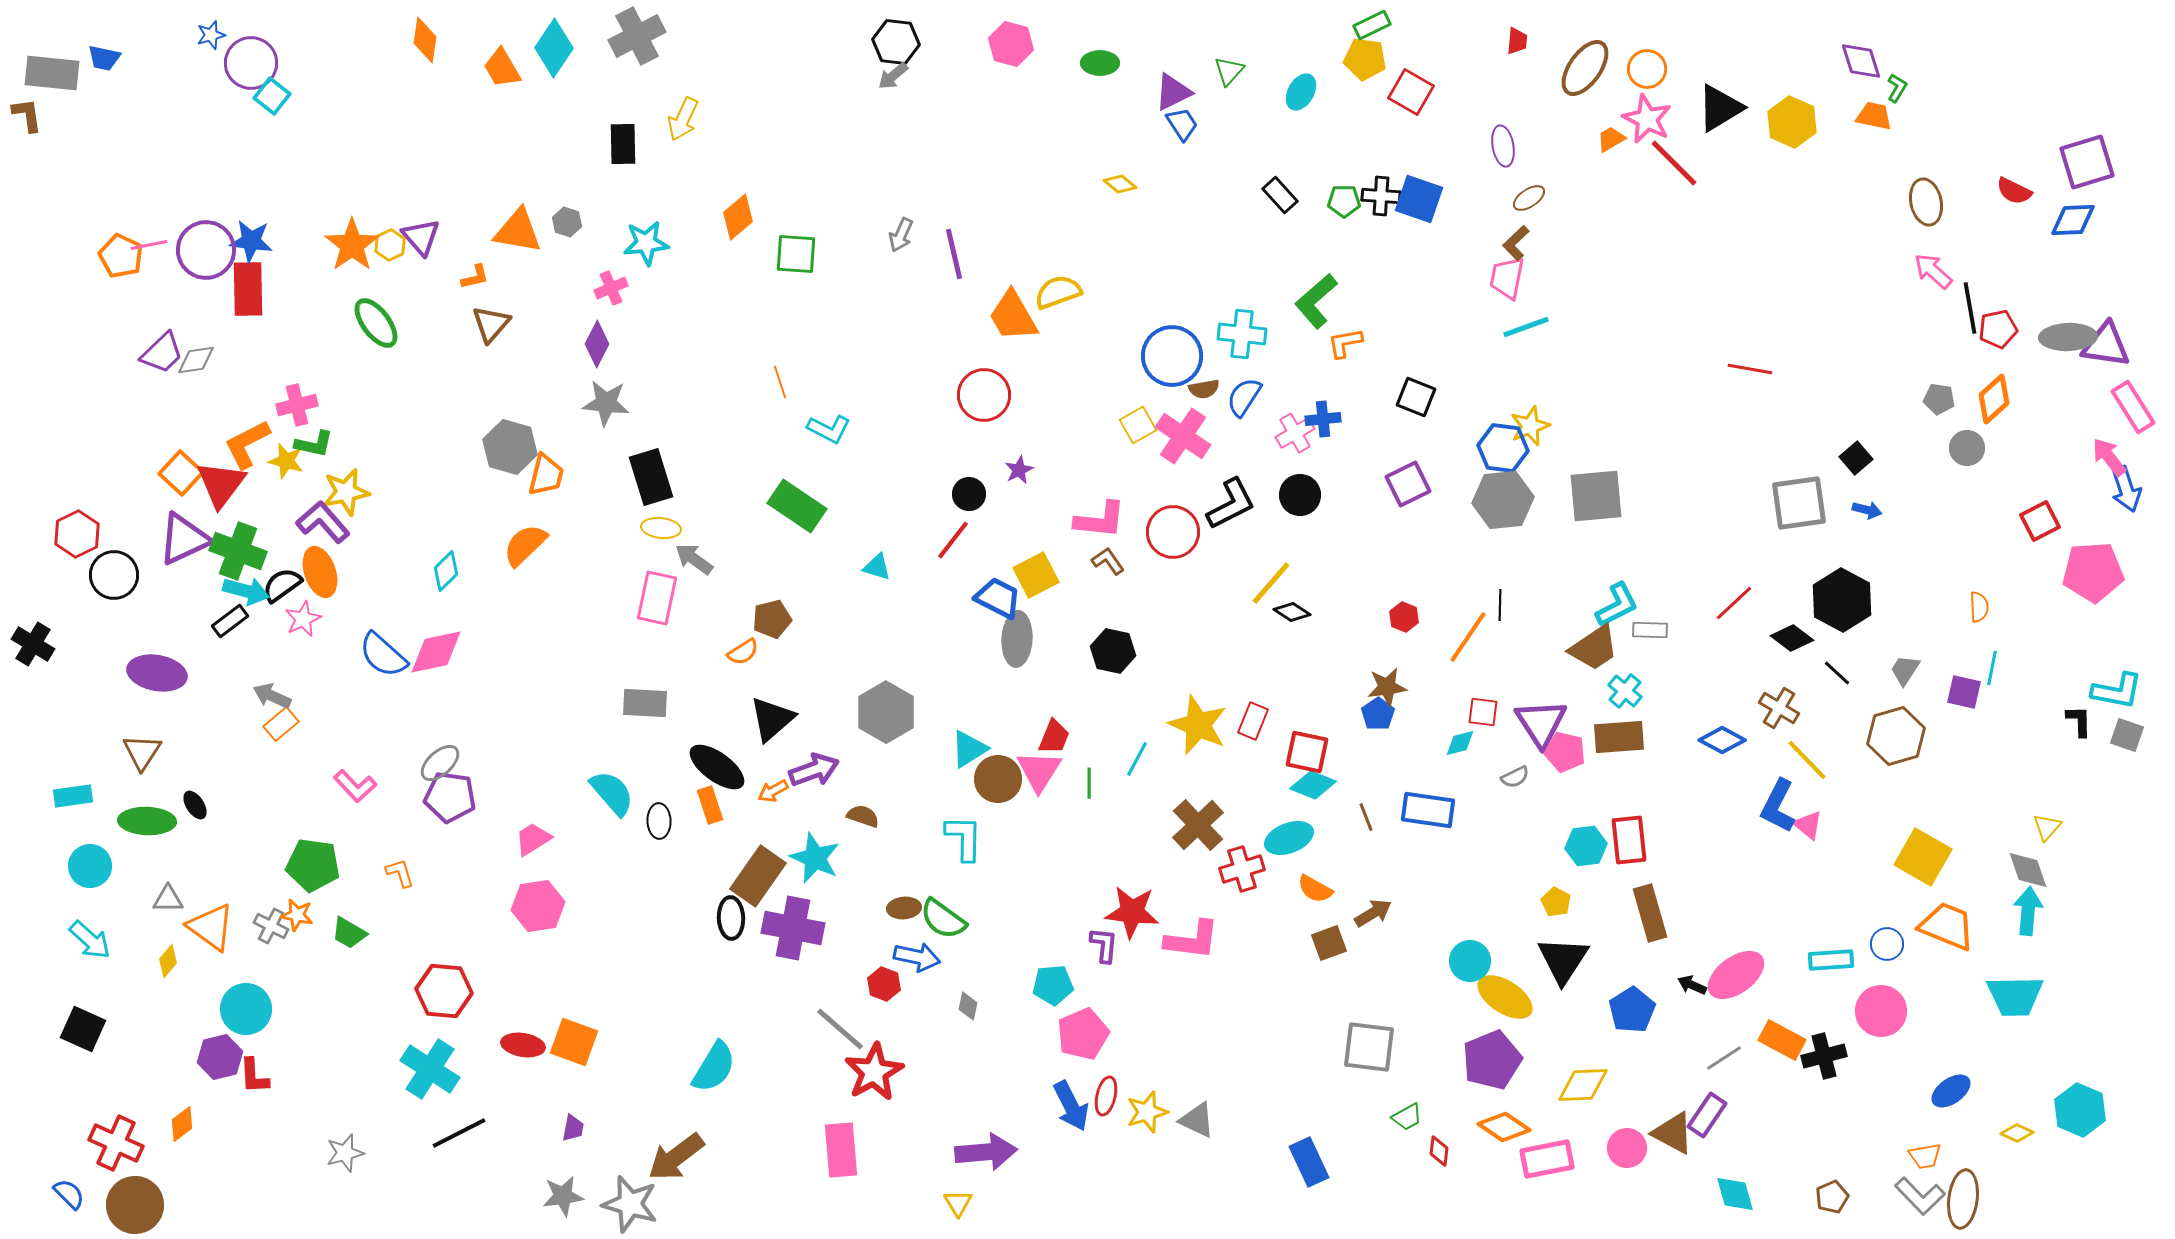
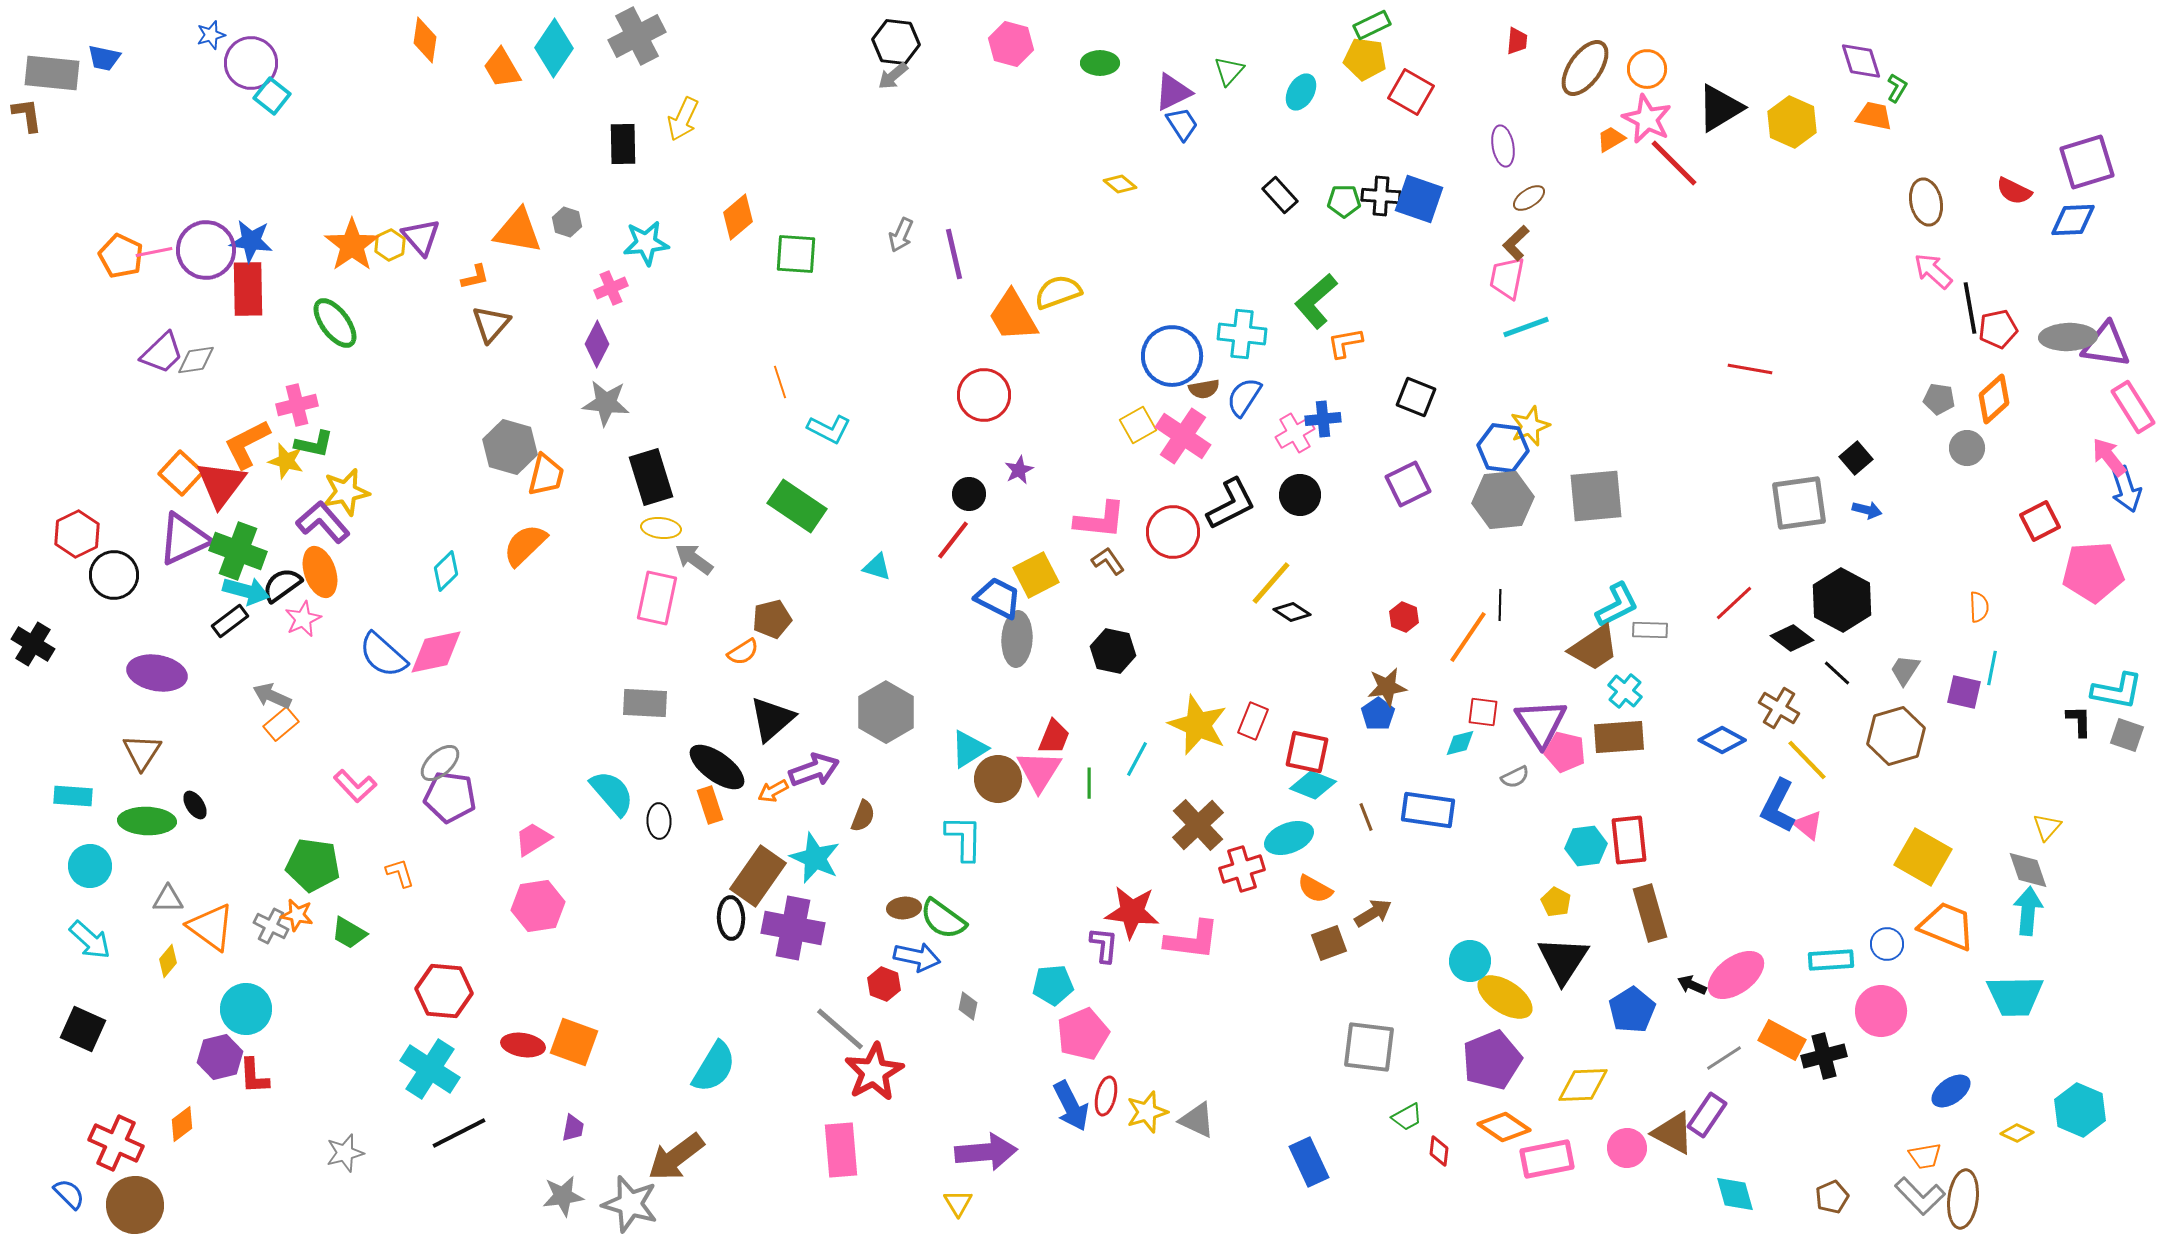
pink line at (149, 245): moved 5 px right, 7 px down
green ellipse at (376, 323): moved 41 px left
cyan rectangle at (73, 796): rotated 12 degrees clockwise
brown semicircle at (863, 816): rotated 92 degrees clockwise
